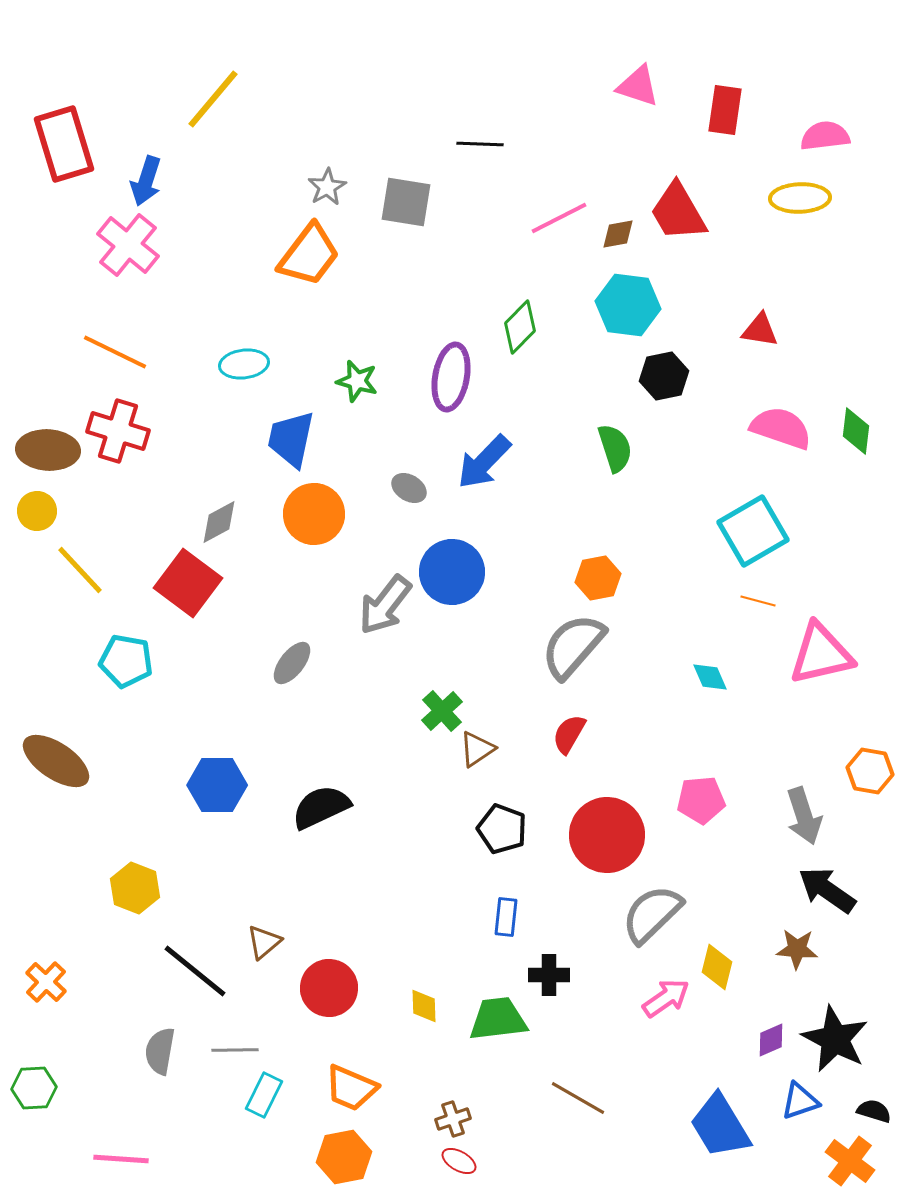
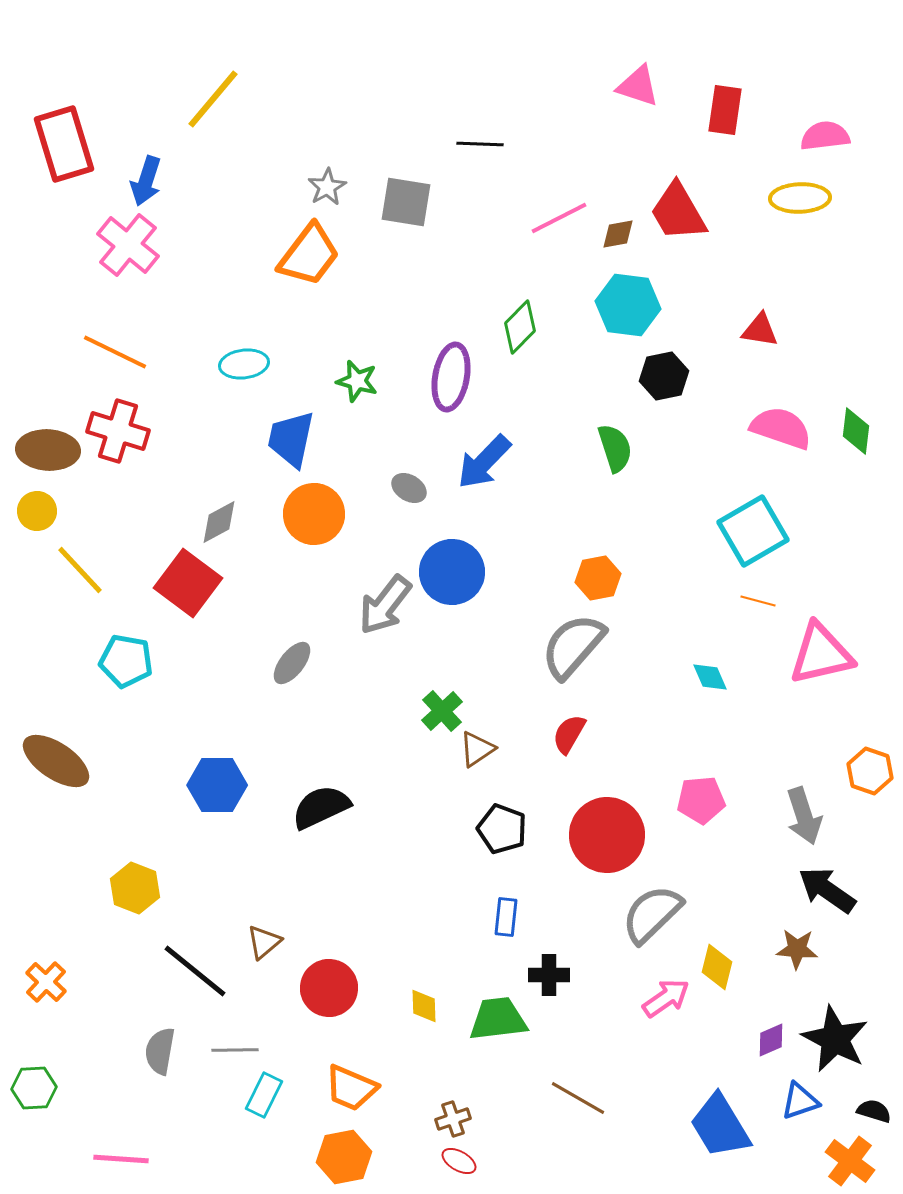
orange hexagon at (870, 771): rotated 9 degrees clockwise
